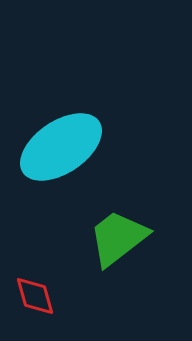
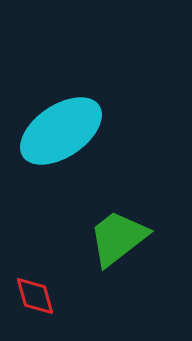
cyan ellipse: moved 16 px up
